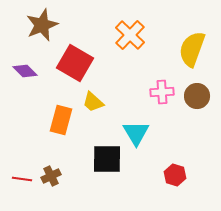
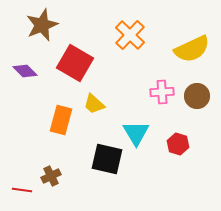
yellow semicircle: rotated 135 degrees counterclockwise
yellow trapezoid: moved 1 px right, 2 px down
black square: rotated 12 degrees clockwise
red hexagon: moved 3 px right, 31 px up
red line: moved 11 px down
